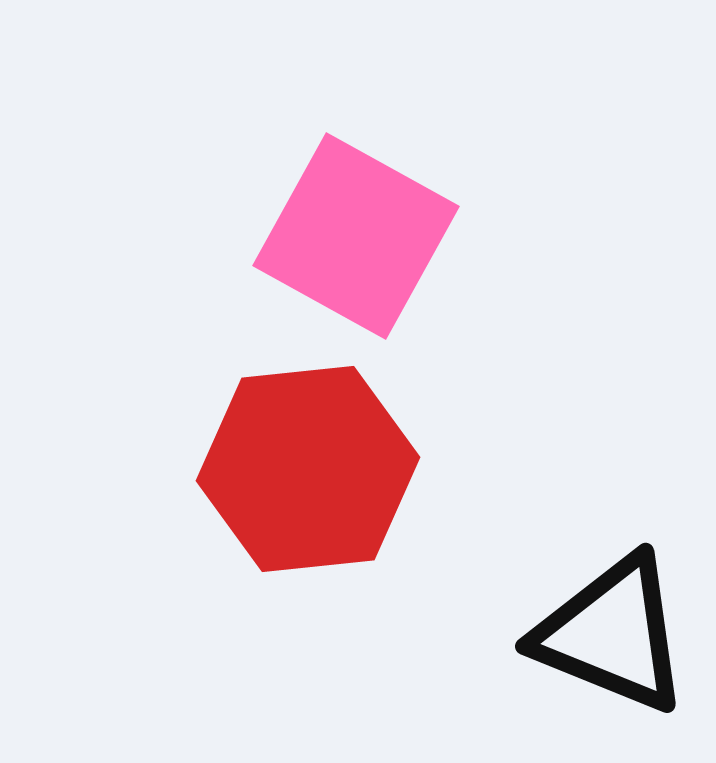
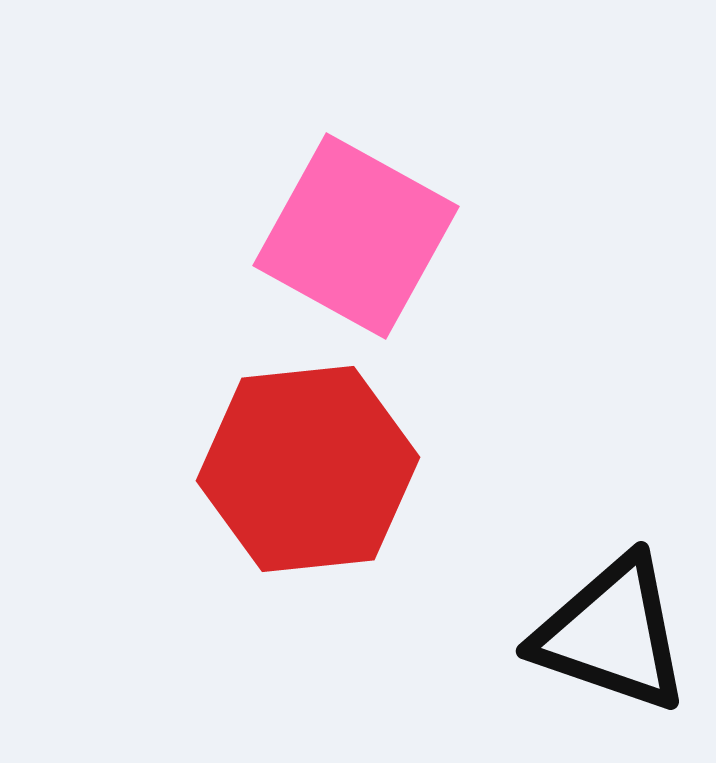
black triangle: rotated 3 degrees counterclockwise
